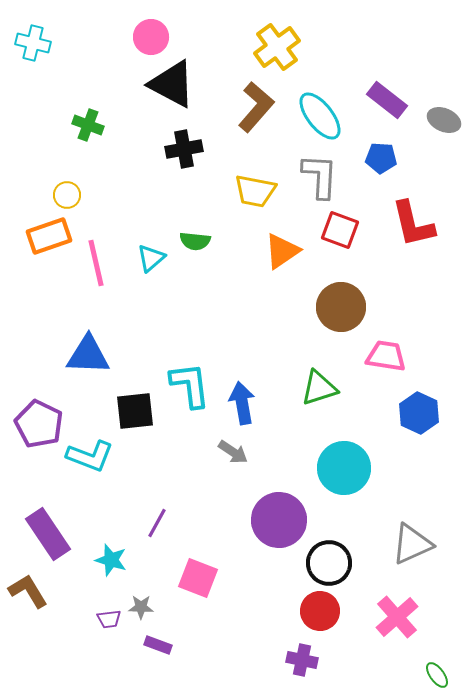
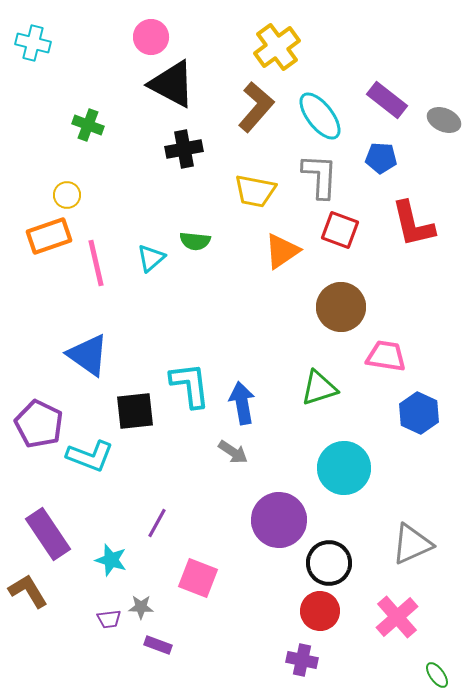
blue triangle at (88, 355): rotated 33 degrees clockwise
